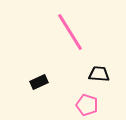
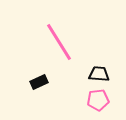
pink line: moved 11 px left, 10 px down
pink pentagon: moved 11 px right, 5 px up; rotated 25 degrees counterclockwise
